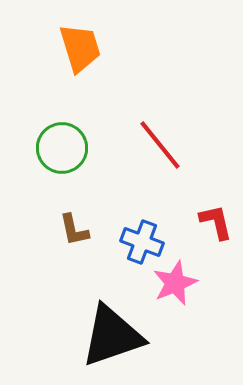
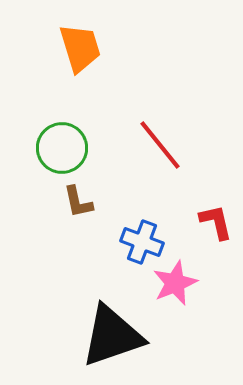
brown L-shape: moved 4 px right, 28 px up
